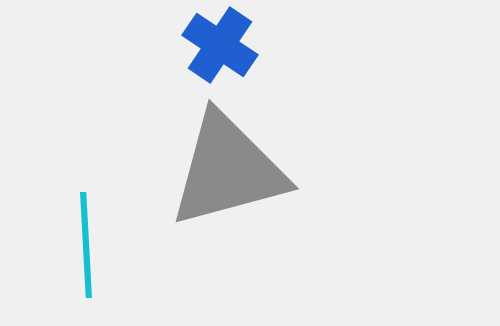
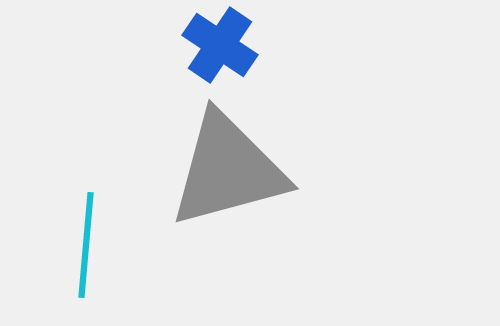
cyan line: rotated 8 degrees clockwise
